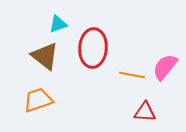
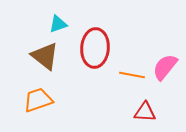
red ellipse: moved 2 px right
